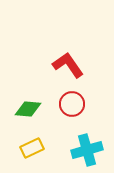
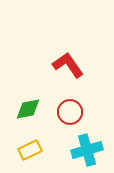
red circle: moved 2 px left, 8 px down
green diamond: rotated 16 degrees counterclockwise
yellow rectangle: moved 2 px left, 2 px down
